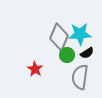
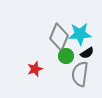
green circle: moved 1 px left, 1 px down
red star: rotated 21 degrees clockwise
gray semicircle: moved 3 px up
